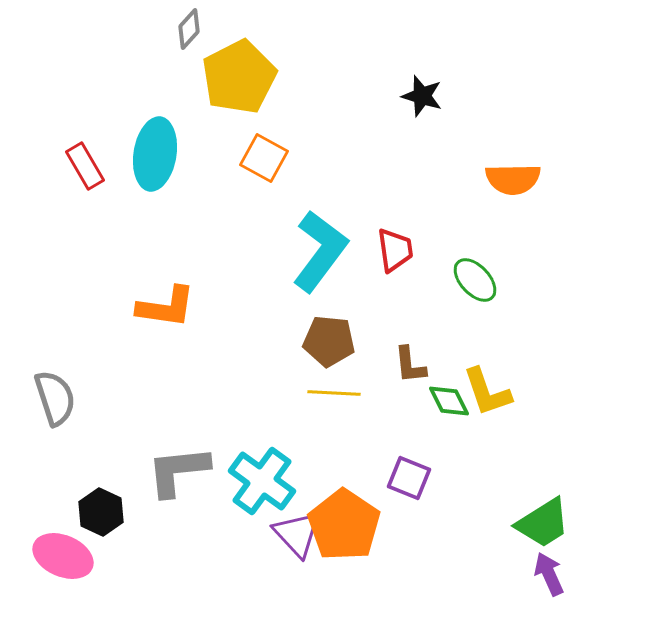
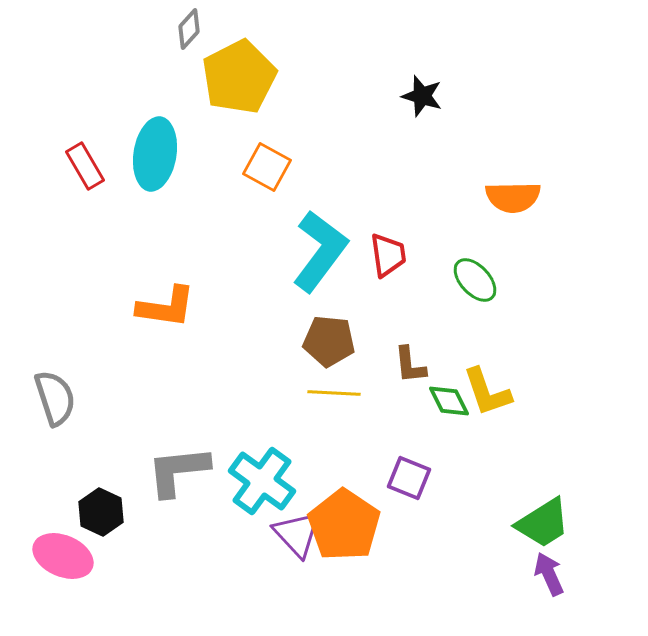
orange square: moved 3 px right, 9 px down
orange semicircle: moved 18 px down
red trapezoid: moved 7 px left, 5 px down
